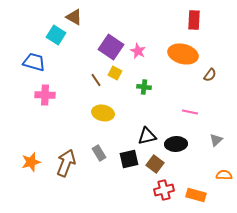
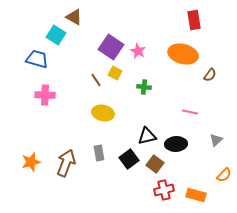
red rectangle: rotated 12 degrees counterclockwise
blue trapezoid: moved 3 px right, 3 px up
gray rectangle: rotated 21 degrees clockwise
black square: rotated 24 degrees counterclockwise
orange semicircle: rotated 133 degrees clockwise
